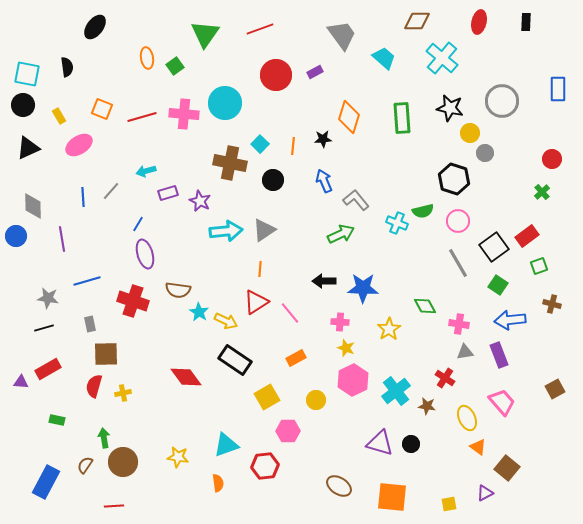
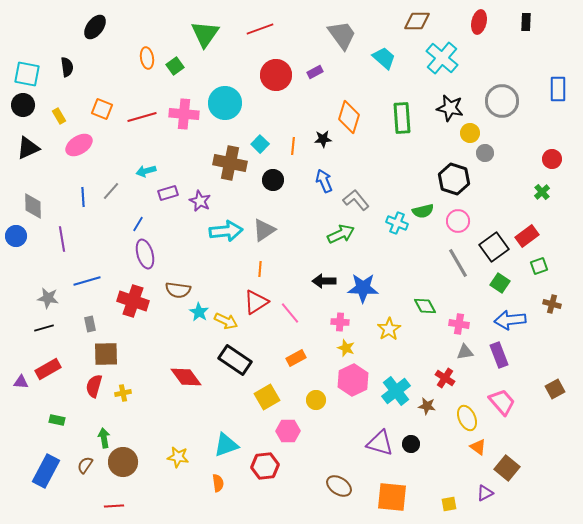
green square at (498, 285): moved 2 px right, 2 px up
blue rectangle at (46, 482): moved 11 px up
